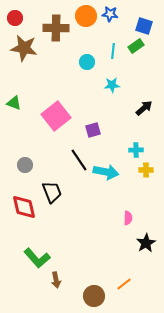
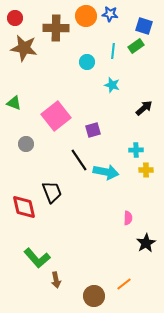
cyan star: rotated 21 degrees clockwise
gray circle: moved 1 px right, 21 px up
